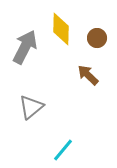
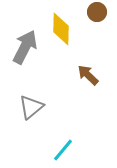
brown circle: moved 26 px up
